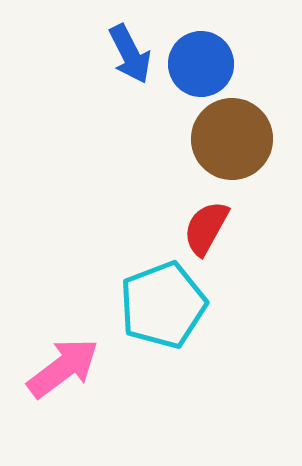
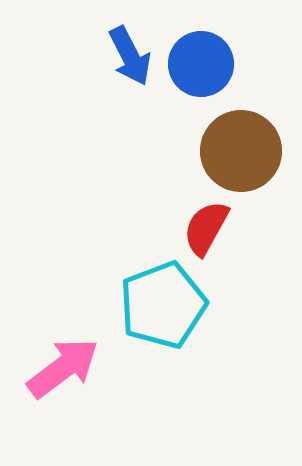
blue arrow: moved 2 px down
brown circle: moved 9 px right, 12 px down
